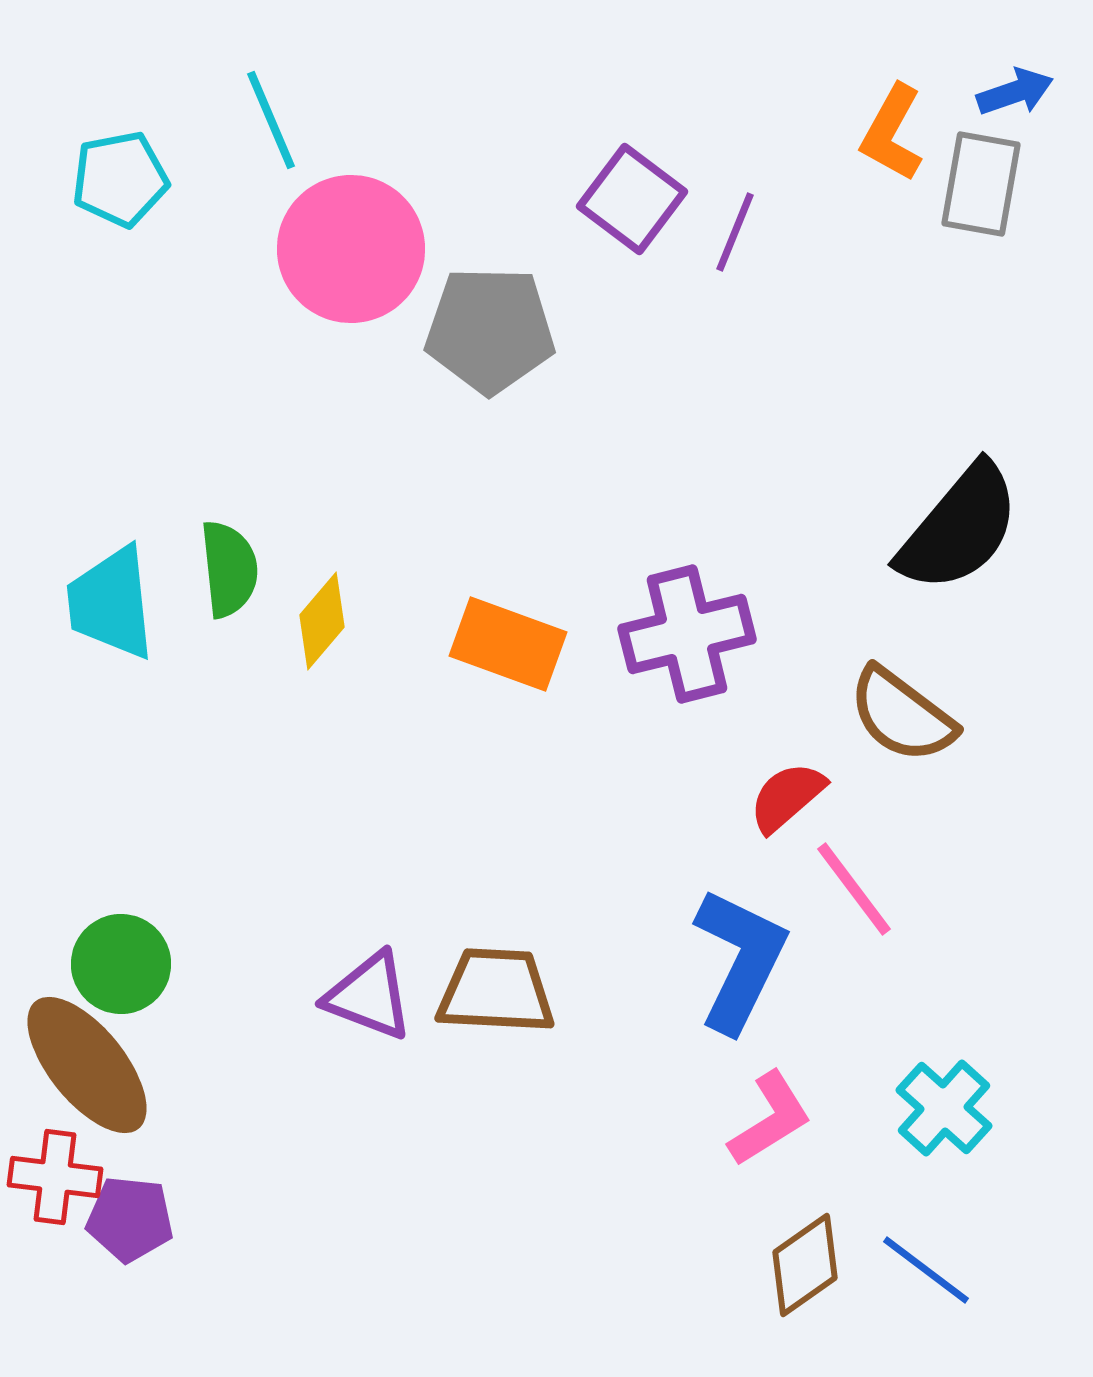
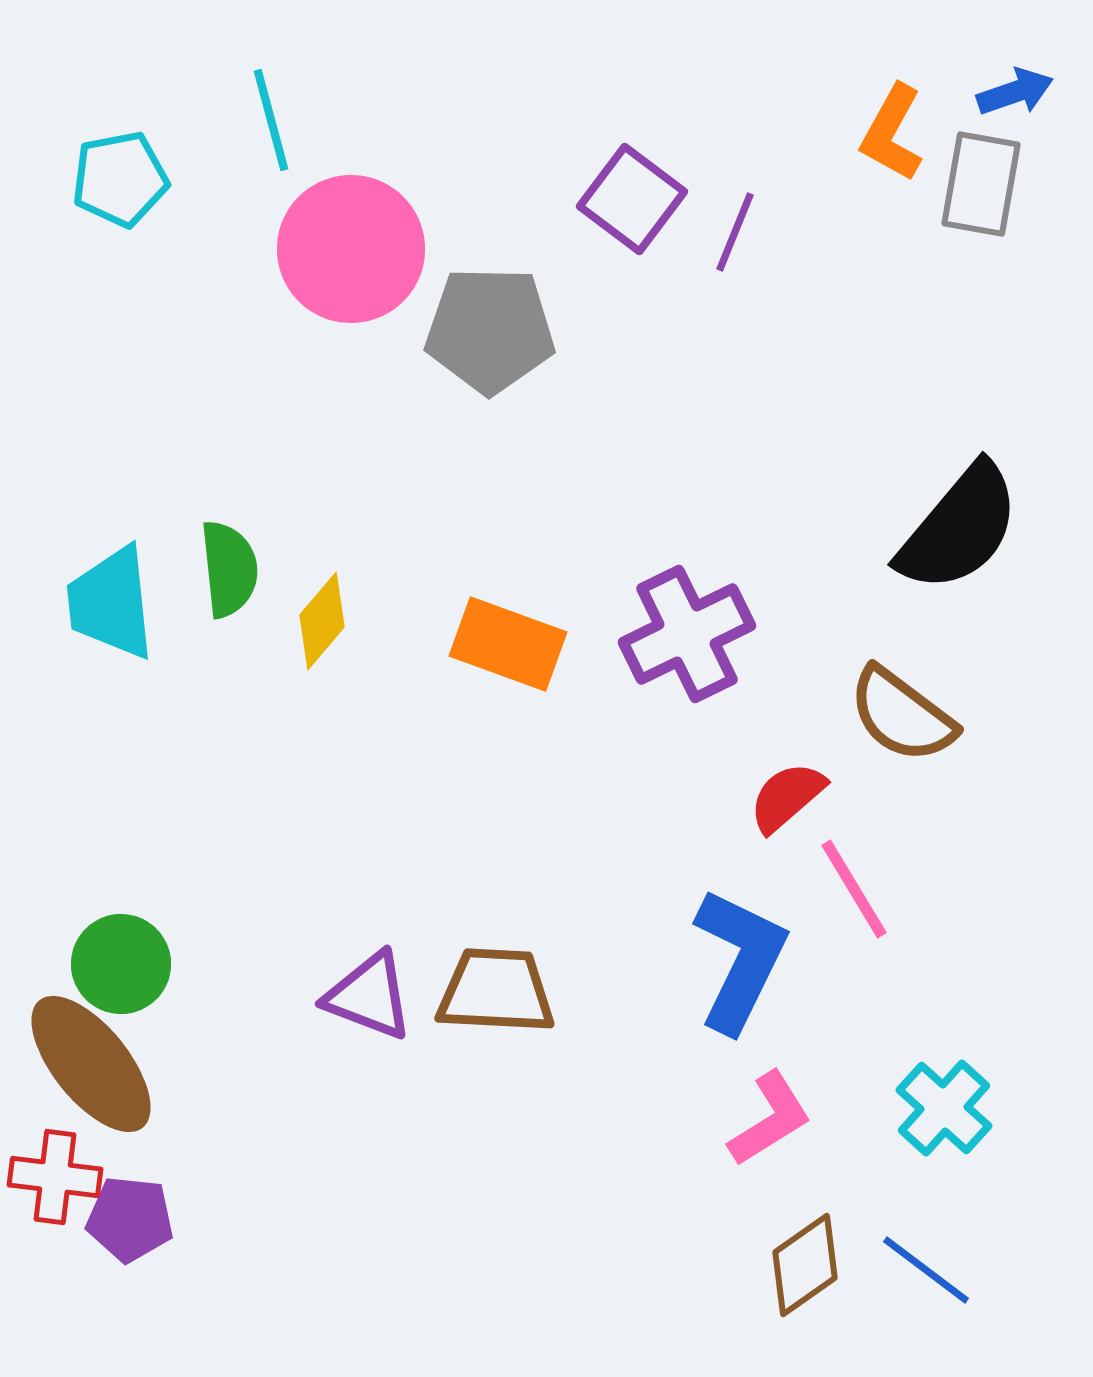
cyan line: rotated 8 degrees clockwise
purple cross: rotated 12 degrees counterclockwise
pink line: rotated 6 degrees clockwise
brown ellipse: moved 4 px right, 1 px up
